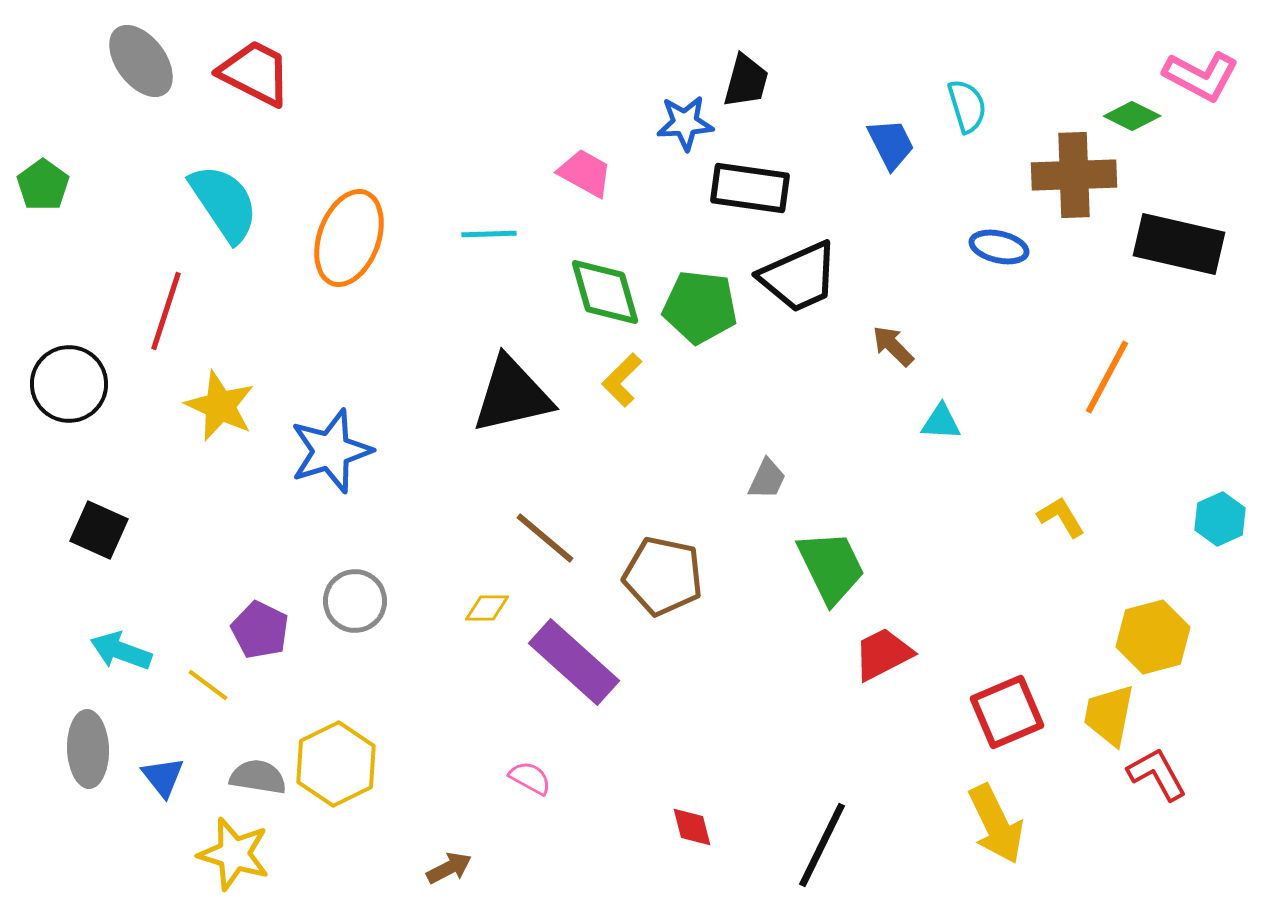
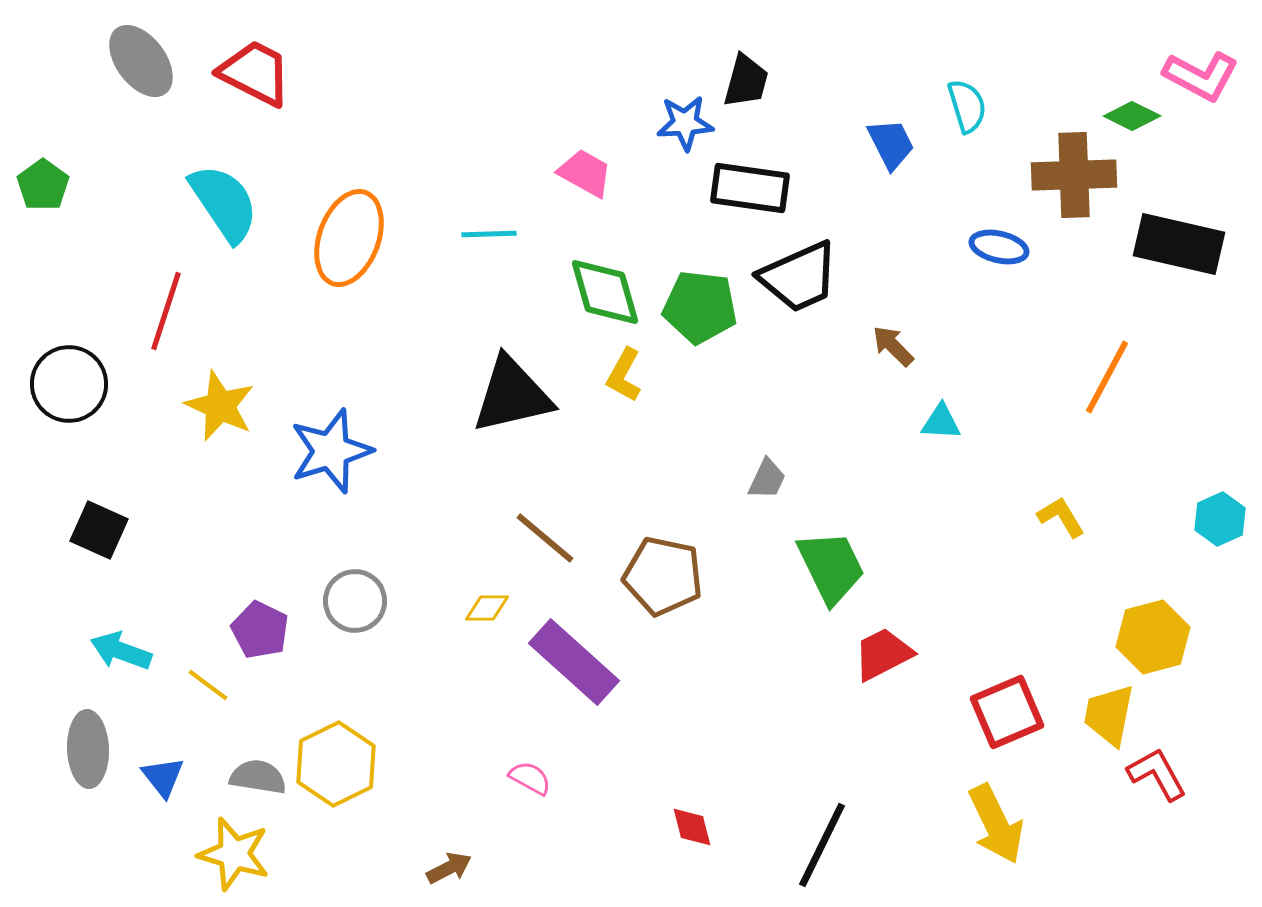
yellow L-shape at (622, 380): moved 2 px right, 5 px up; rotated 16 degrees counterclockwise
